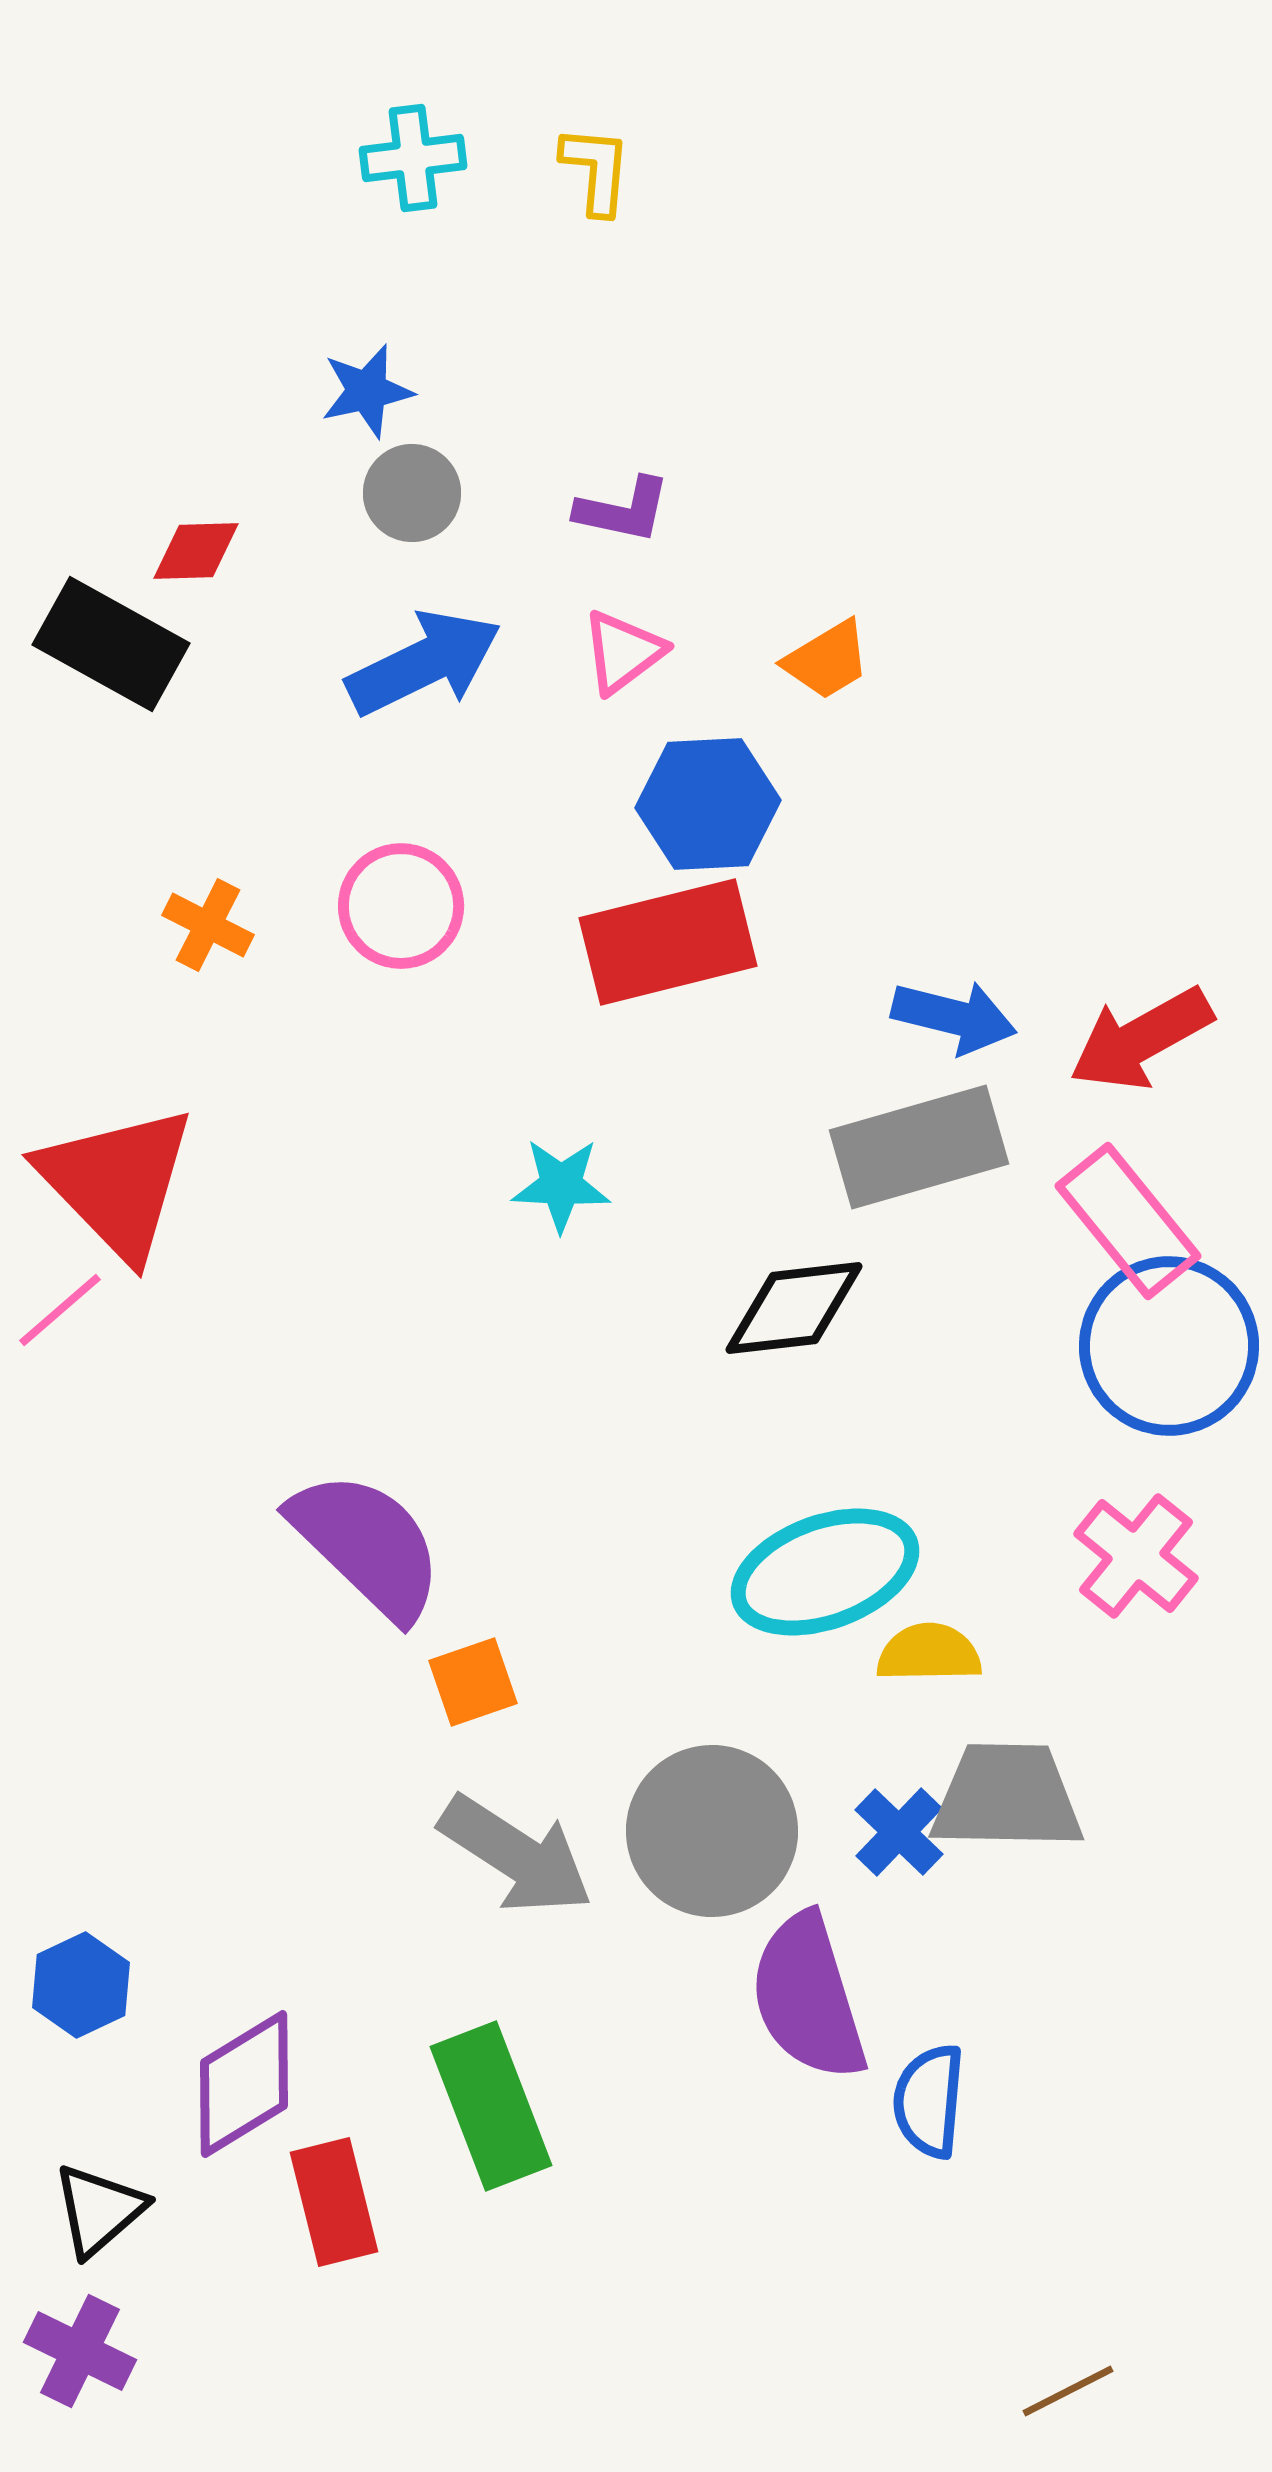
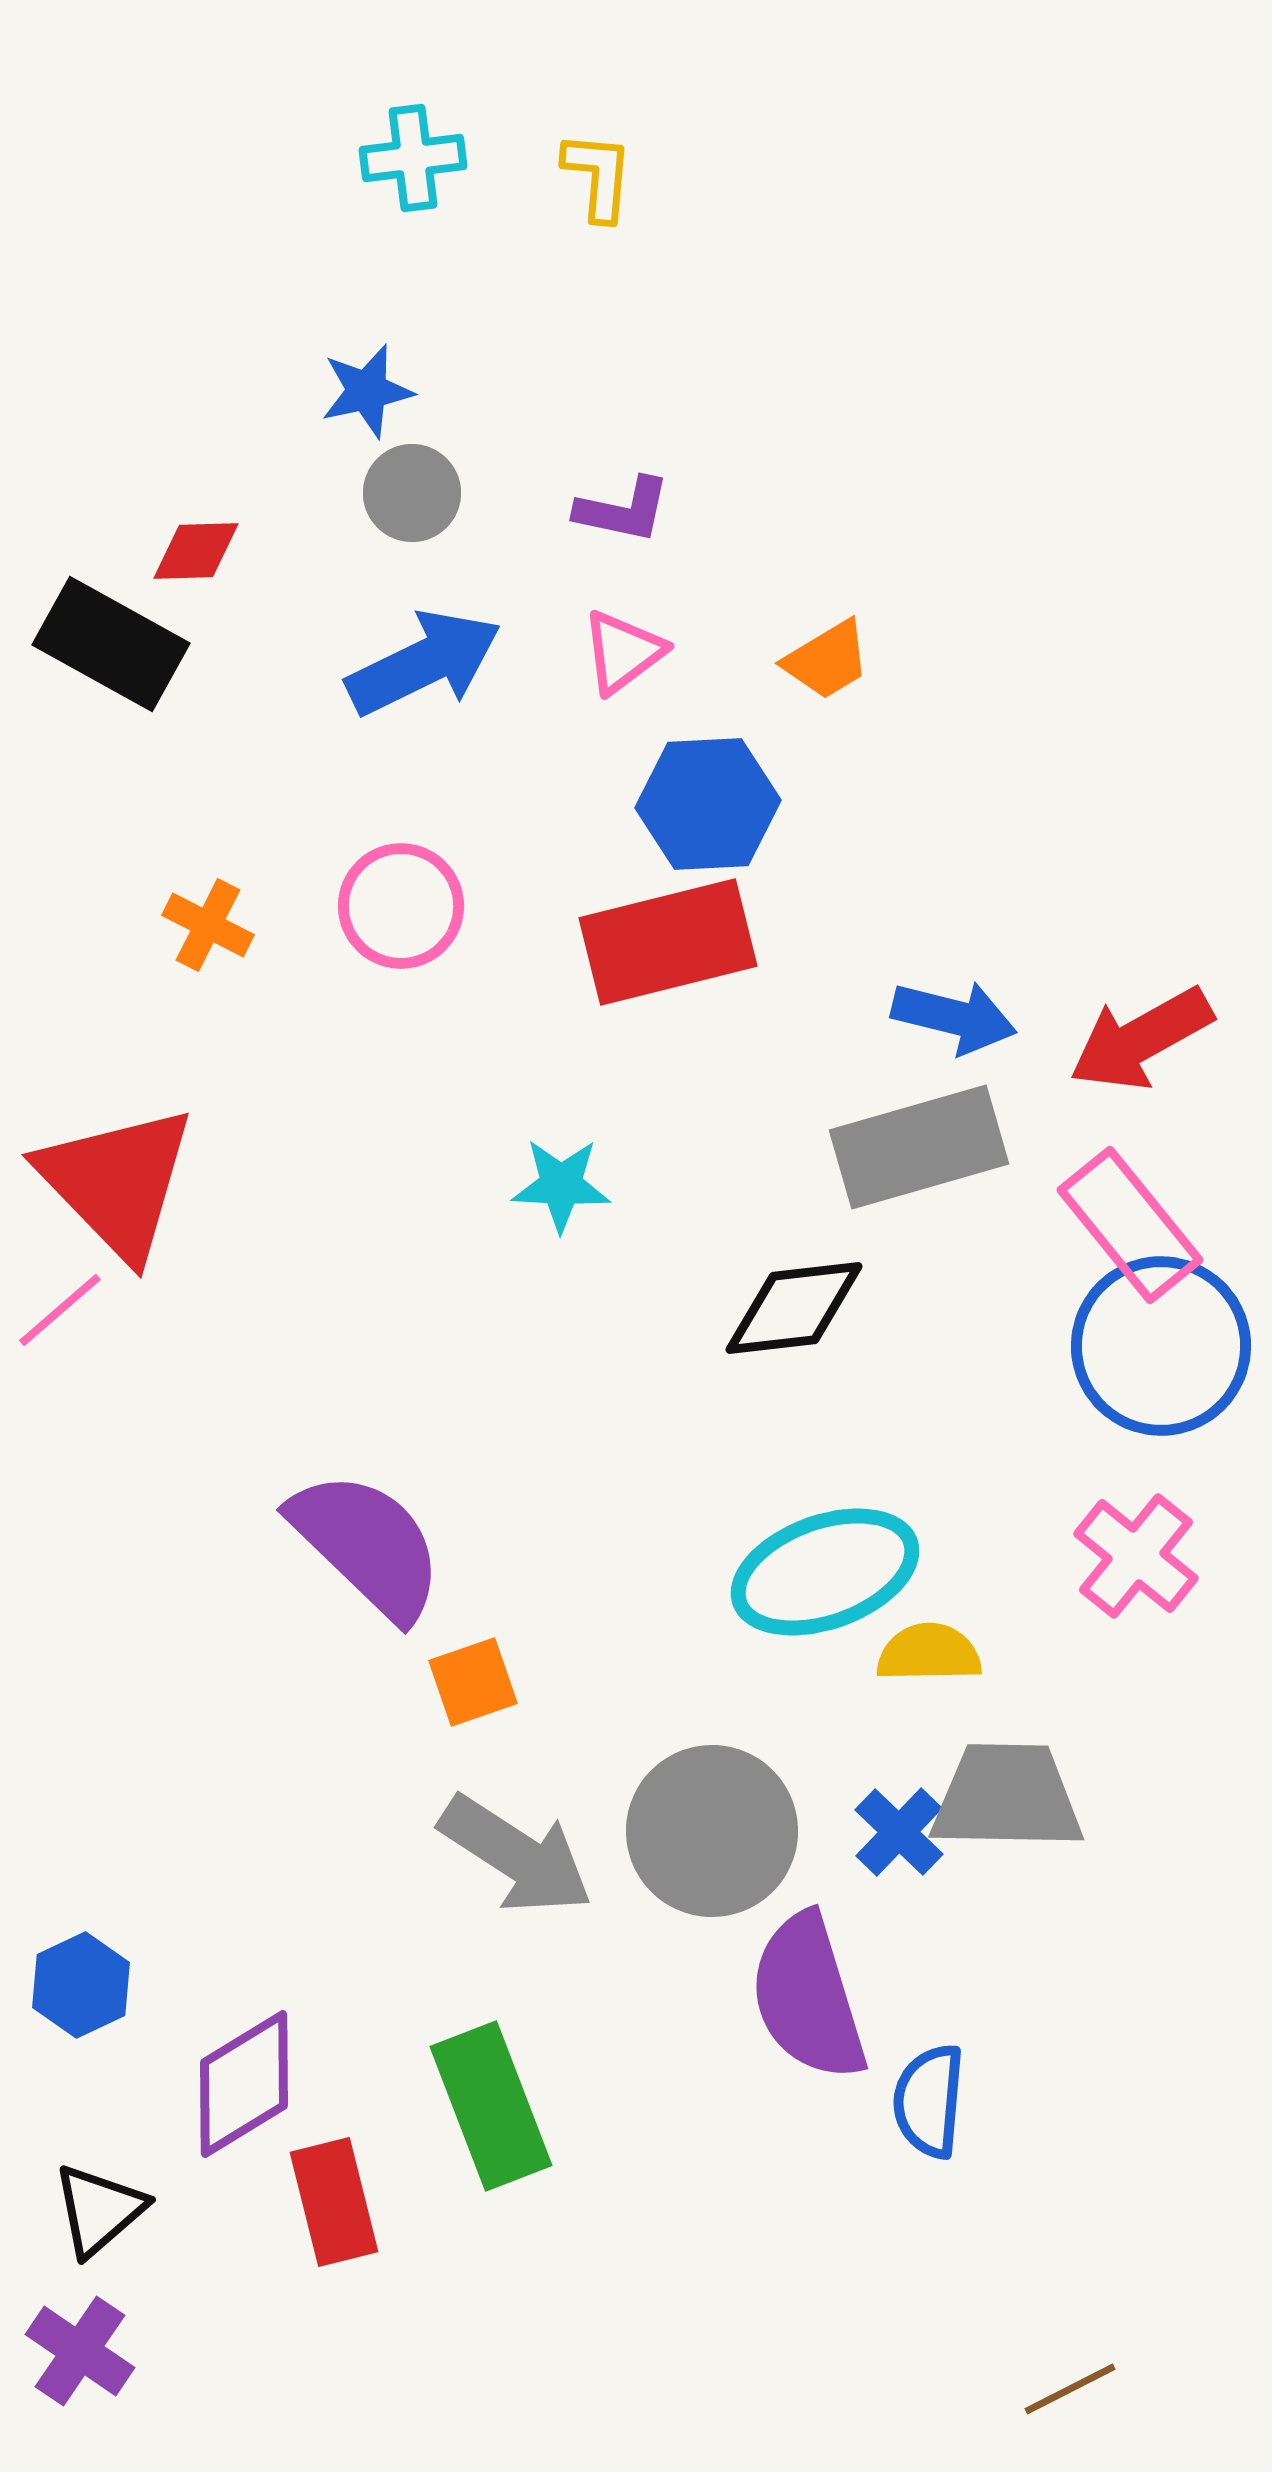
yellow L-shape at (596, 170): moved 2 px right, 6 px down
pink rectangle at (1128, 1221): moved 2 px right, 4 px down
blue circle at (1169, 1346): moved 8 px left
purple cross at (80, 2351): rotated 8 degrees clockwise
brown line at (1068, 2391): moved 2 px right, 2 px up
